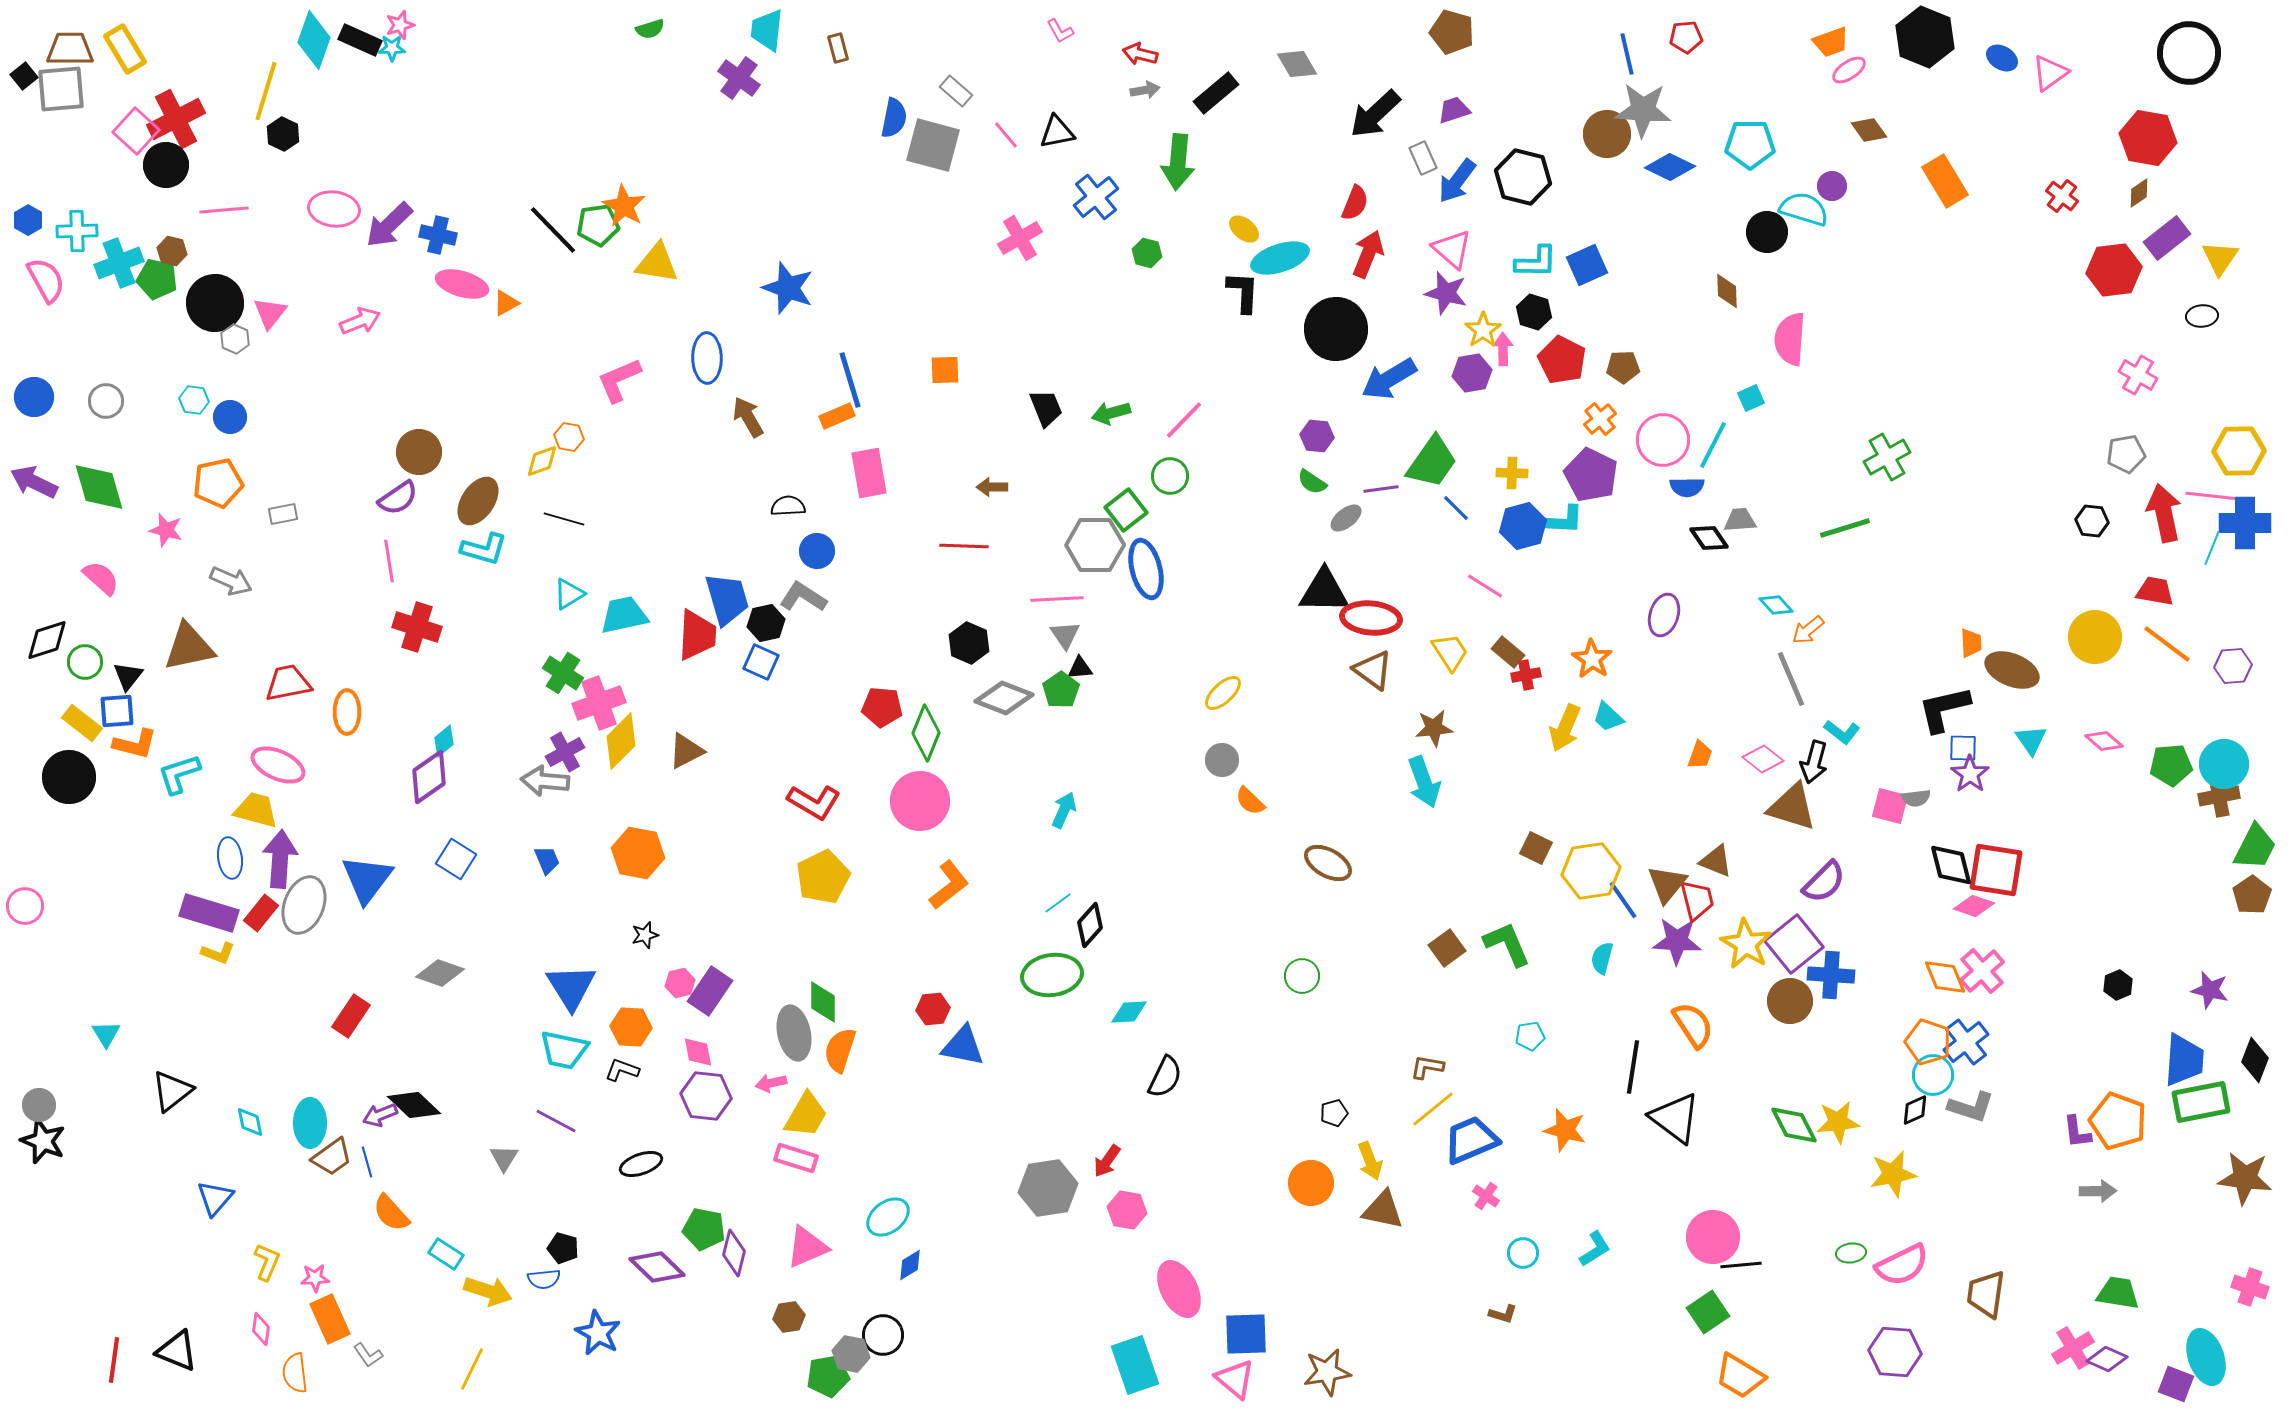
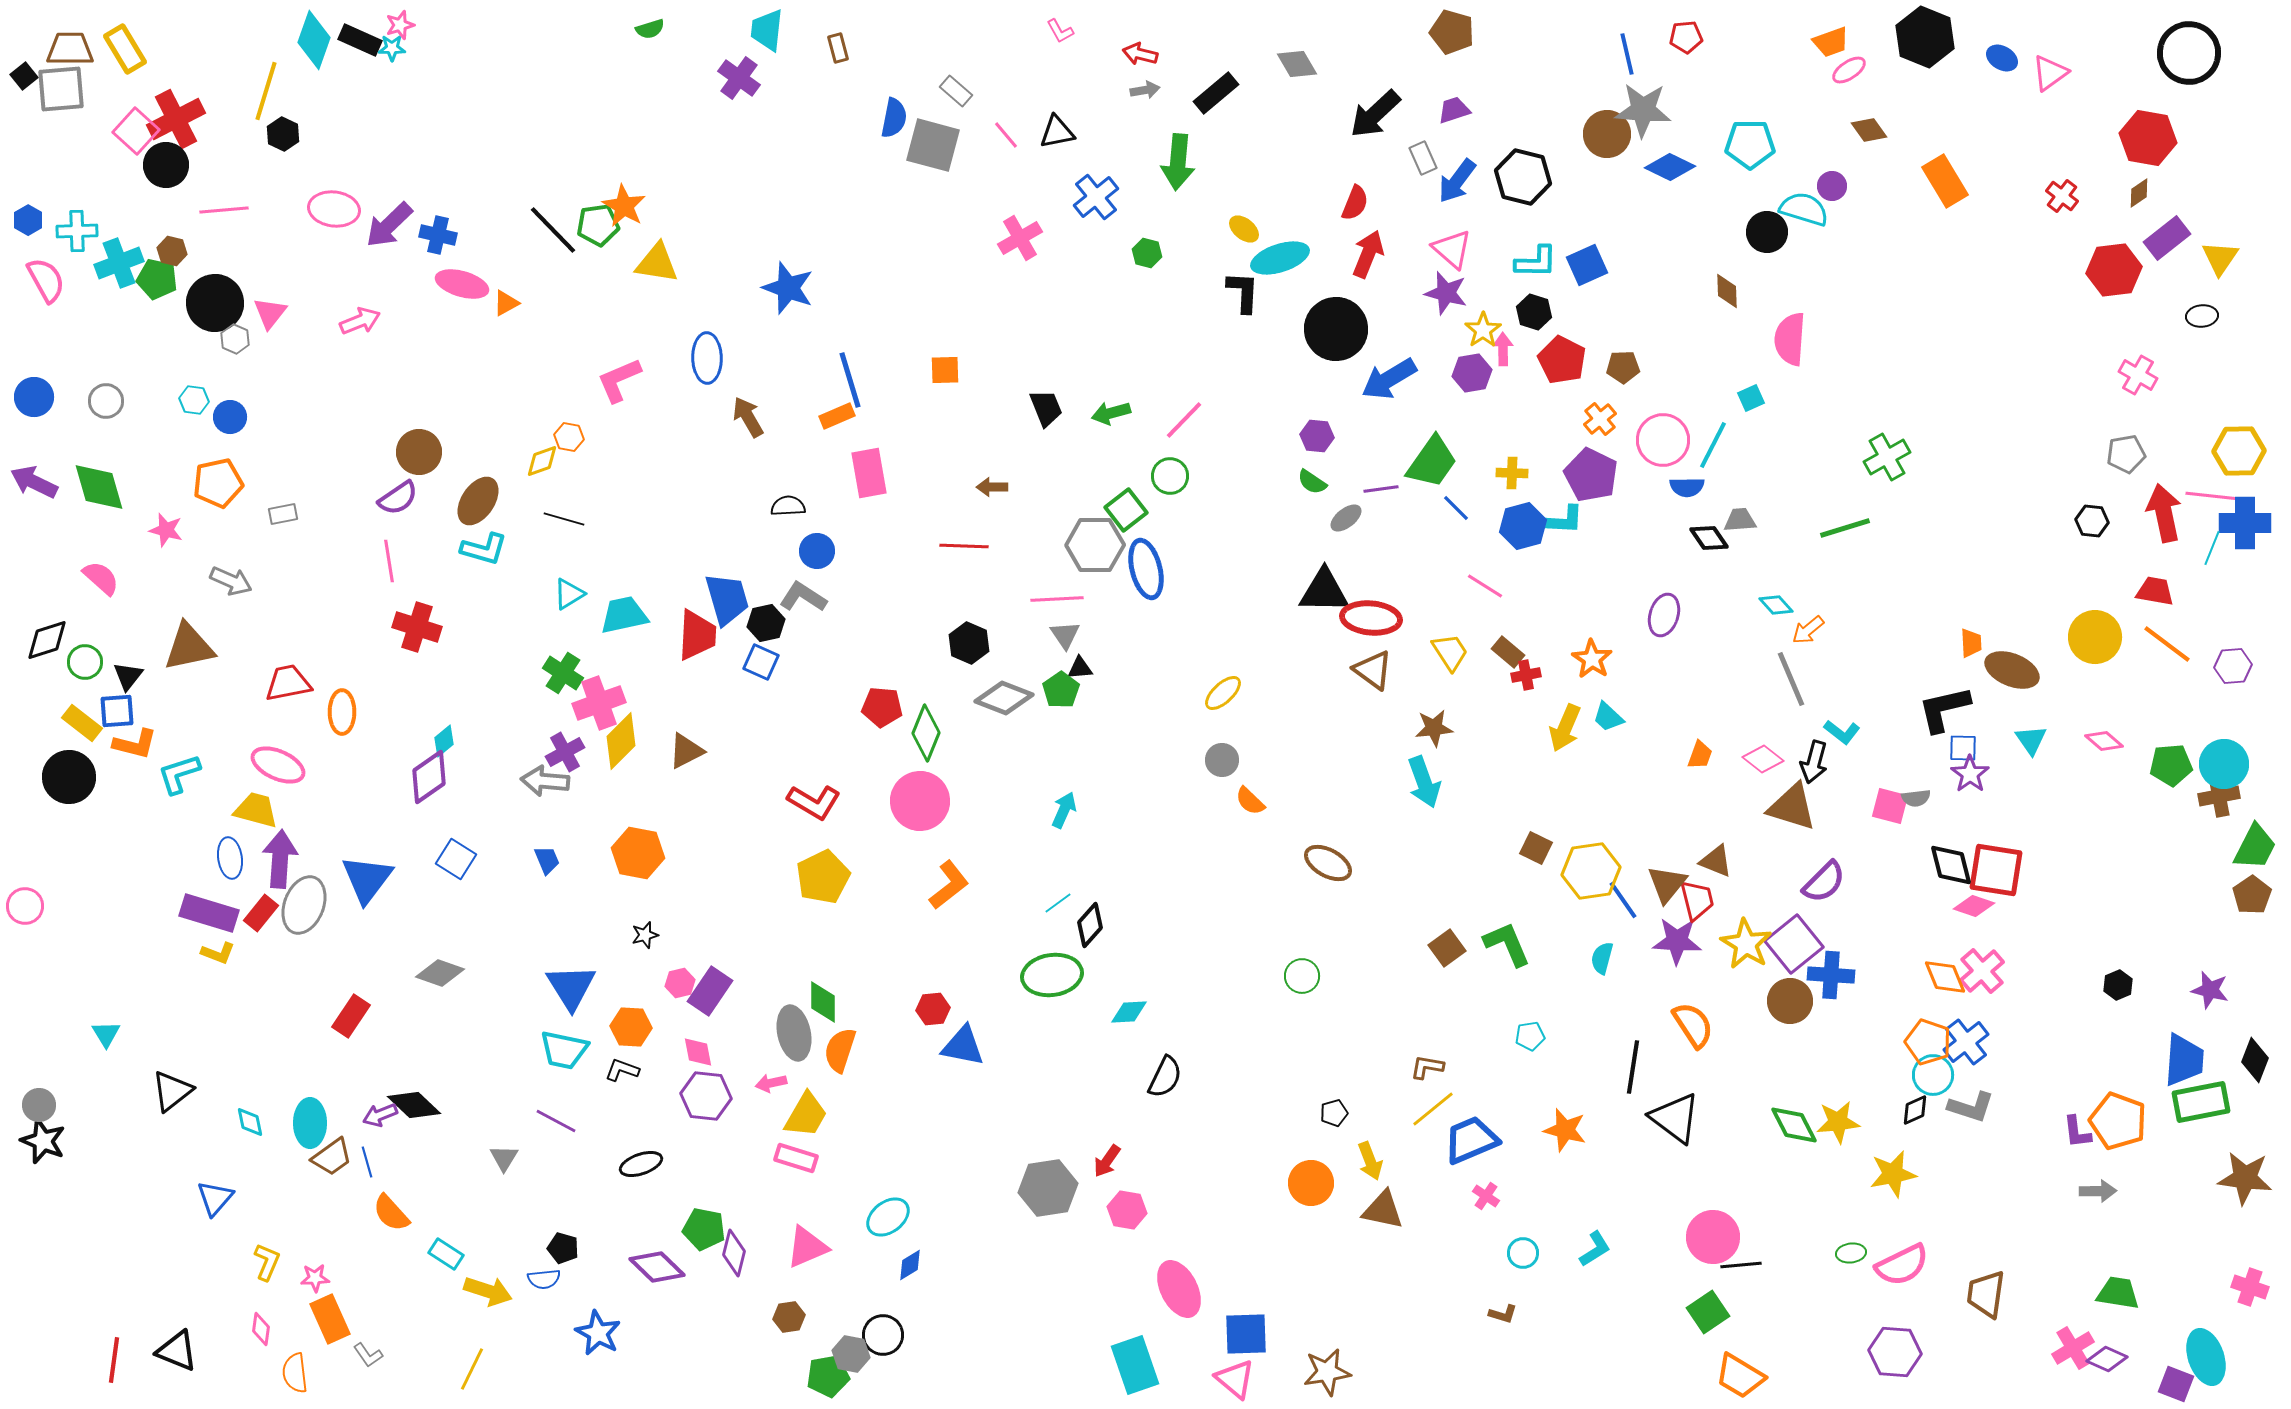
orange ellipse at (347, 712): moved 5 px left
